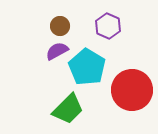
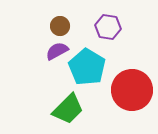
purple hexagon: moved 1 px down; rotated 15 degrees counterclockwise
